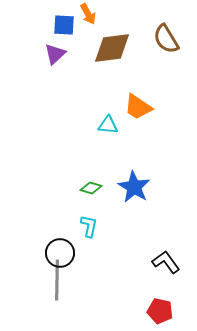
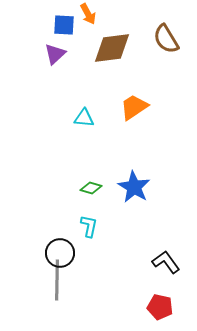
orange trapezoid: moved 4 px left; rotated 112 degrees clockwise
cyan triangle: moved 24 px left, 7 px up
red pentagon: moved 4 px up
